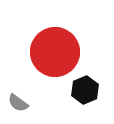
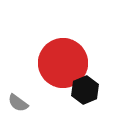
red circle: moved 8 px right, 11 px down
